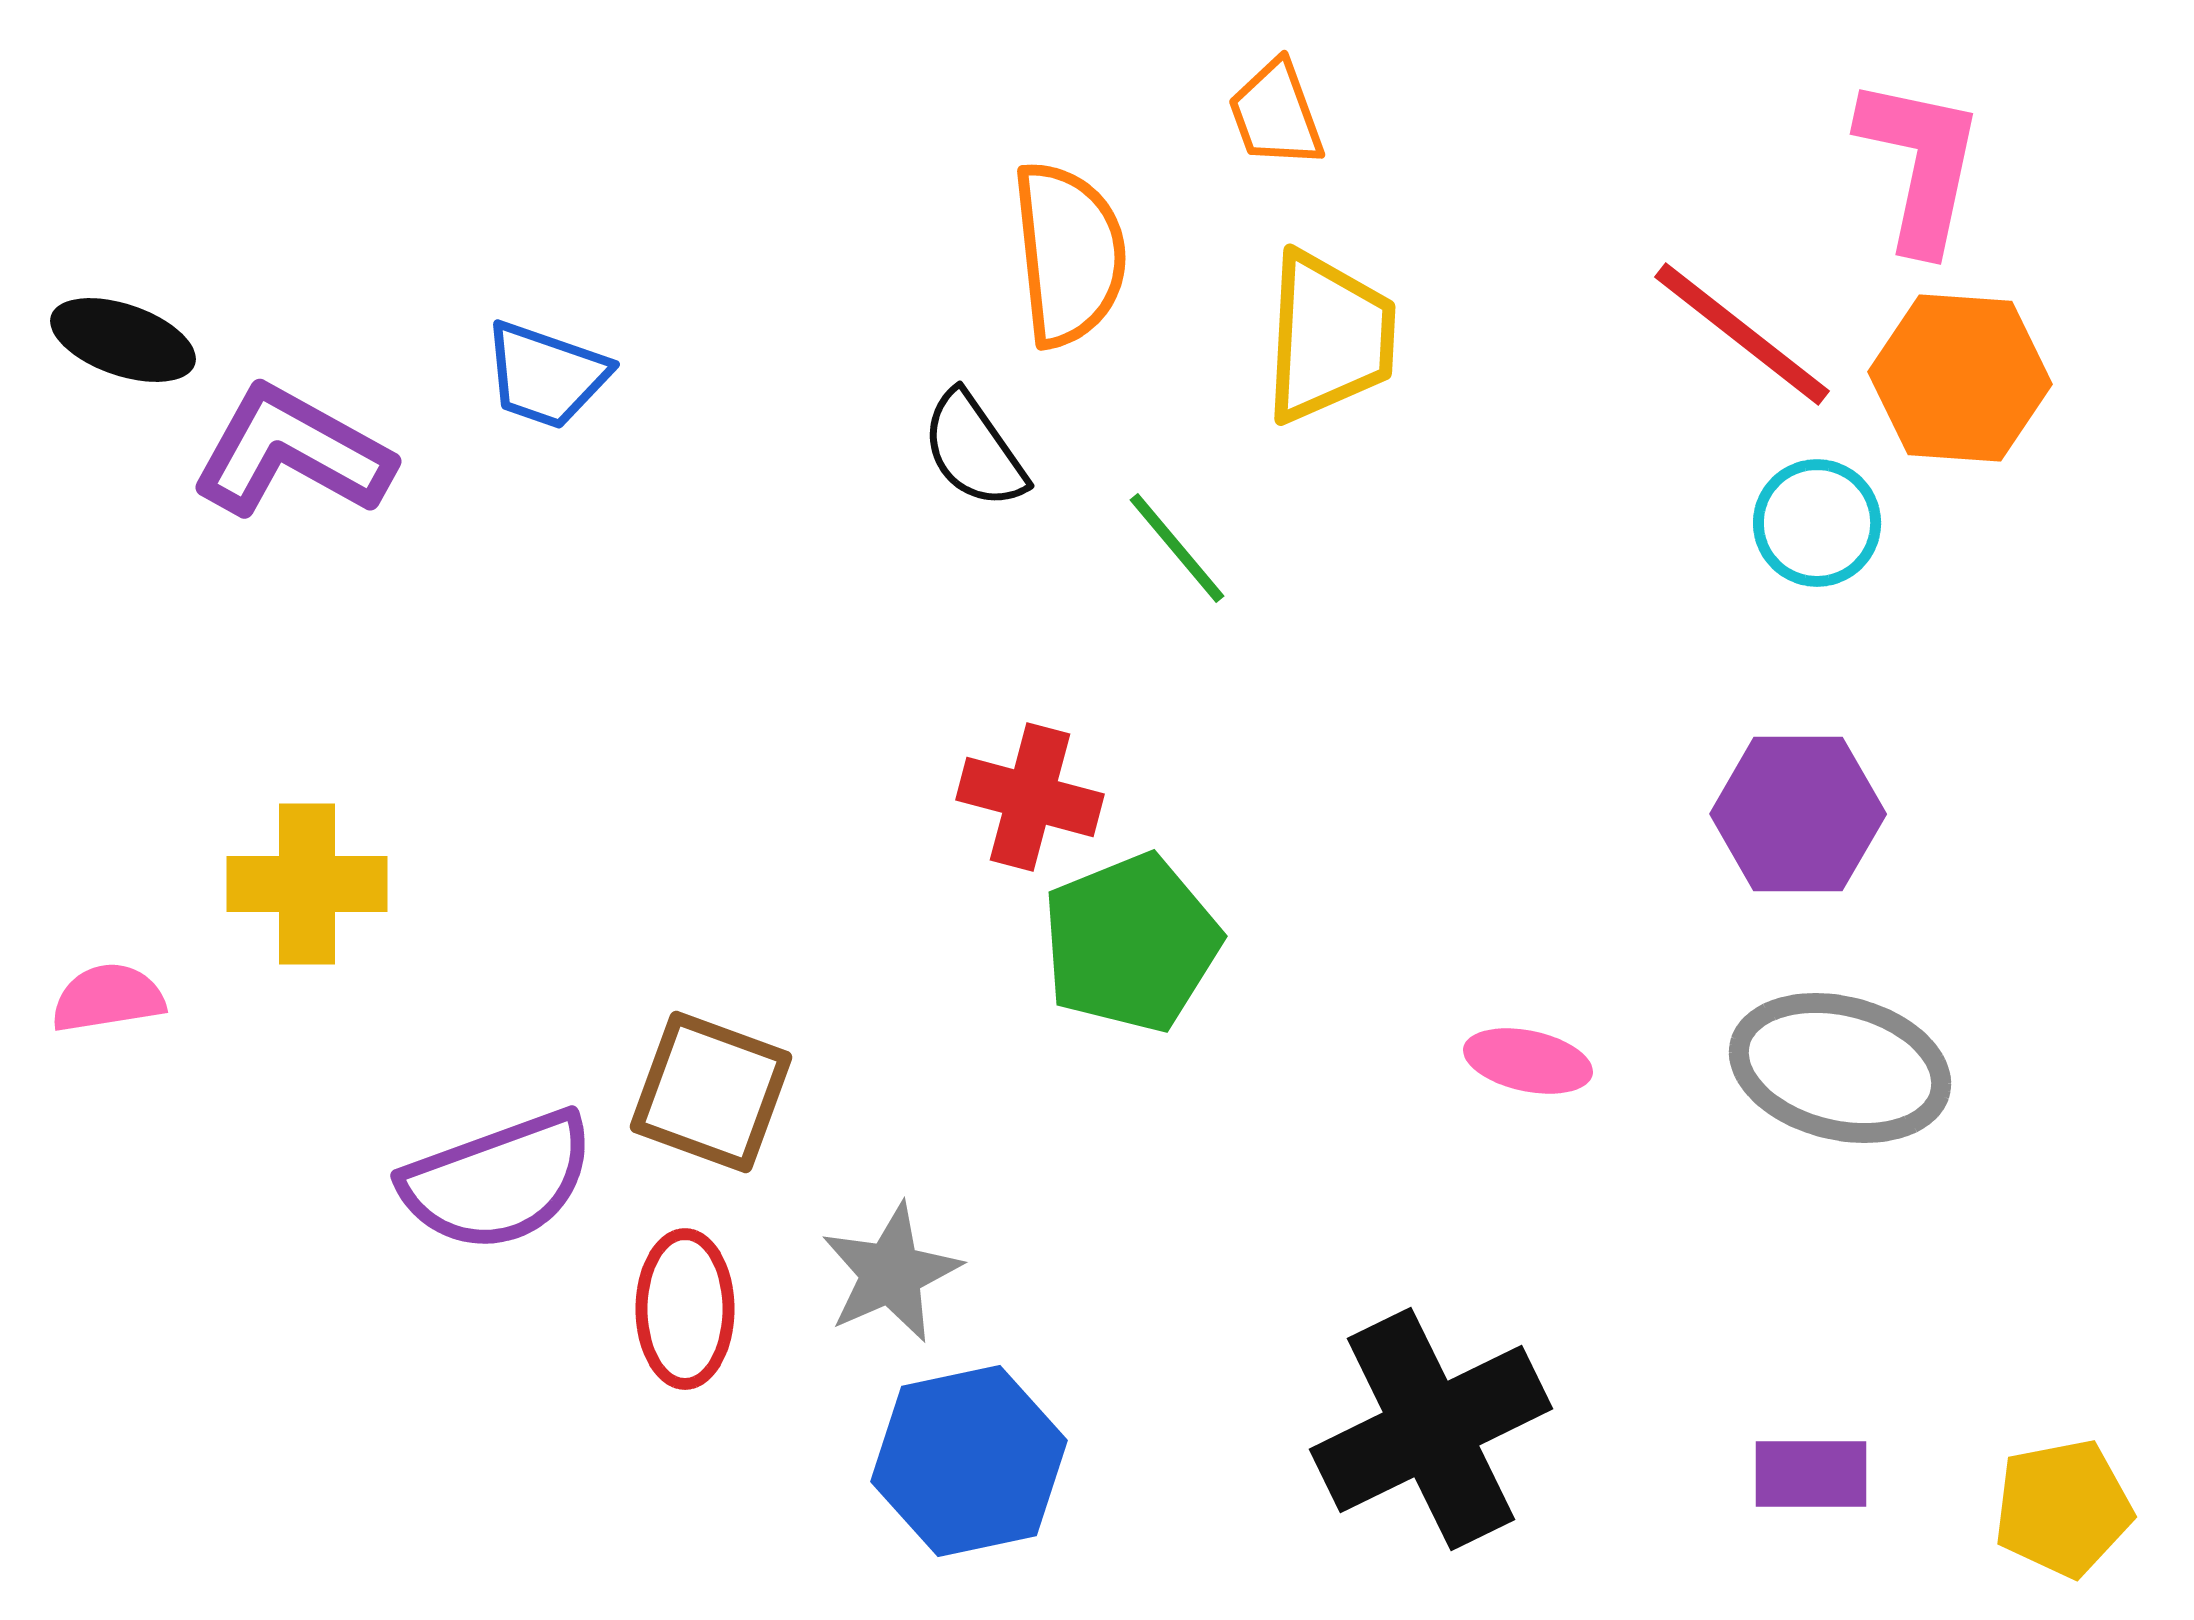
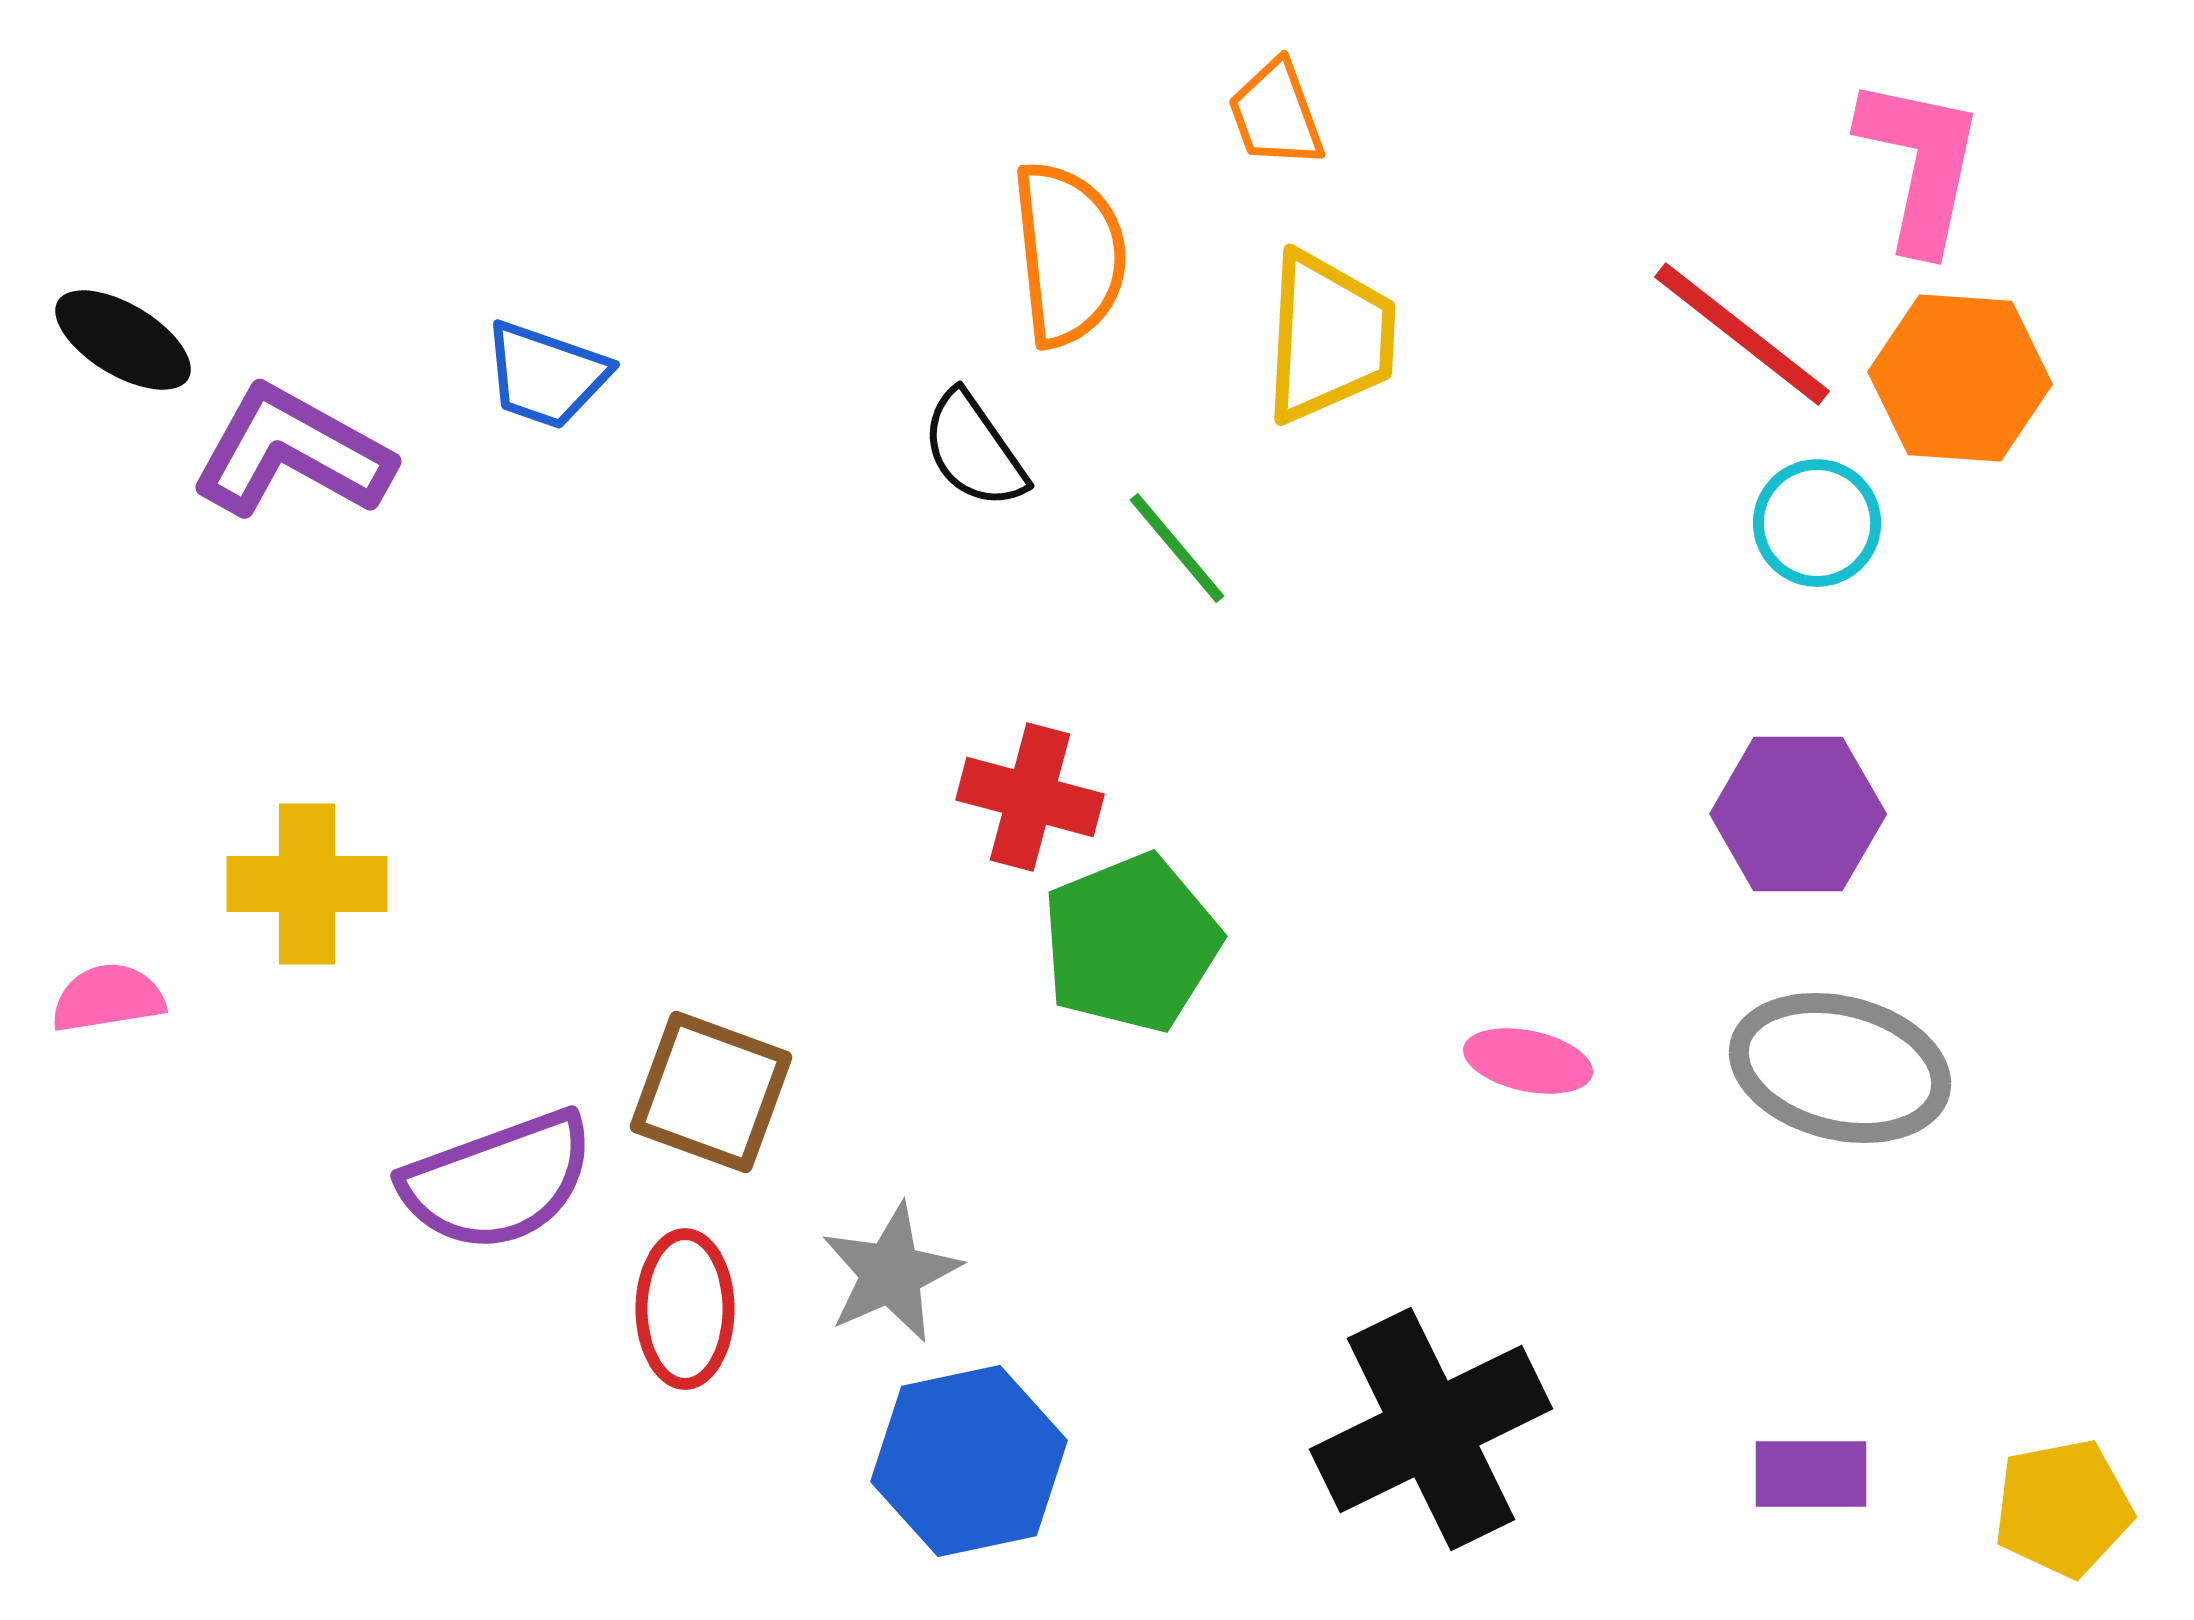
black ellipse: rotated 12 degrees clockwise
